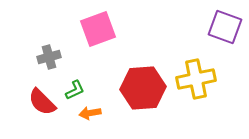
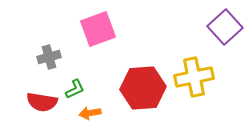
purple square: rotated 28 degrees clockwise
yellow cross: moved 2 px left, 2 px up
green L-shape: moved 1 px up
red semicircle: rotated 36 degrees counterclockwise
